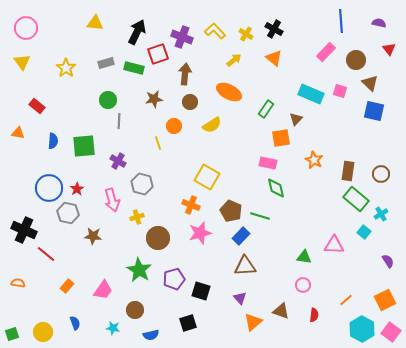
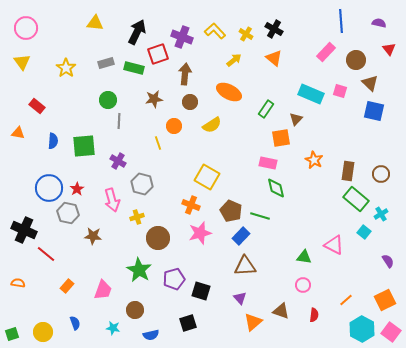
pink triangle at (334, 245): rotated 25 degrees clockwise
pink trapezoid at (103, 290): rotated 15 degrees counterclockwise
